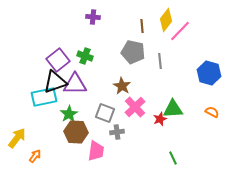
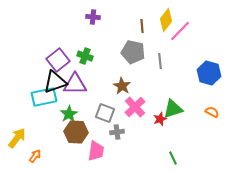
green triangle: rotated 15 degrees counterclockwise
